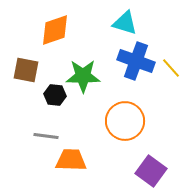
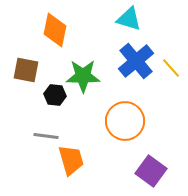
cyan triangle: moved 4 px right, 4 px up
orange diamond: rotated 60 degrees counterclockwise
blue cross: rotated 30 degrees clockwise
orange trapezoid: rotated 72 degrees clockwise
